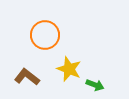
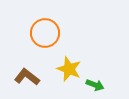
orange circle: moved 2 px up
